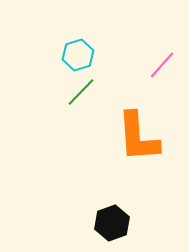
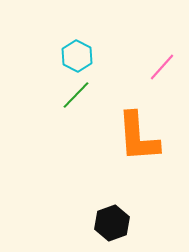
cyan hexagon: moved 1 px left, 1 px down; rotated 16 degrees counterclockwise
pink line: moved 2 px down
green line: moved 5 px left, 3 px down
